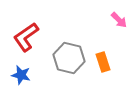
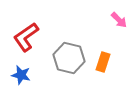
orange rectangle: rotated 36 degrees clockwise
